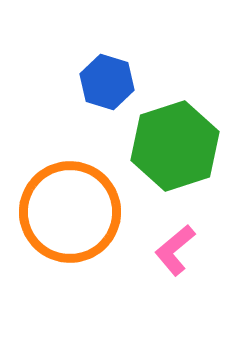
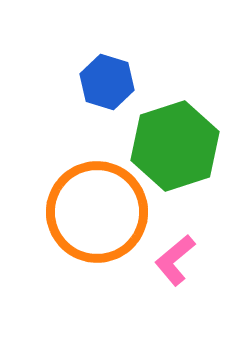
orange circle: moved 27 px right
pink L-shape: moved 10 px down
